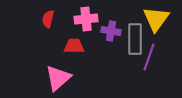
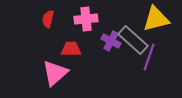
yellow triangle: rotated 40 degrees clockwise
purple cross: moved 10 px down; rotated 18 degrees clockwise
gray rectangle: moved 2 px left, 1 px down; rotated 48 degrees counterclockwise
red trapezoid: moved 3 px left, 3 px down
pink triangle: moved 3 px left, 5 px up
